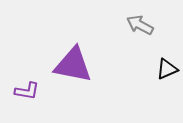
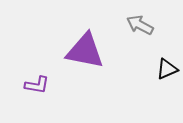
purple triangle: moved 12 px right, 14 px up
purple L-shape: moved 10 px right, 6 px up
